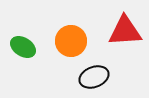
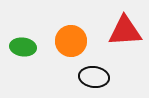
green ellipse: rotated 25 degrees counterclockwise
black ellipse: rotated 28 degrees clockwise
